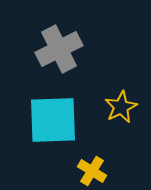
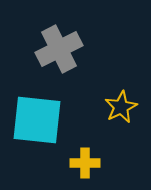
cyan square: moved 16 px left; rotated 8 degrees clockwise
yellow cross: moved 7 px left, 8 px up; rotated 32 degrees counterclockwise
